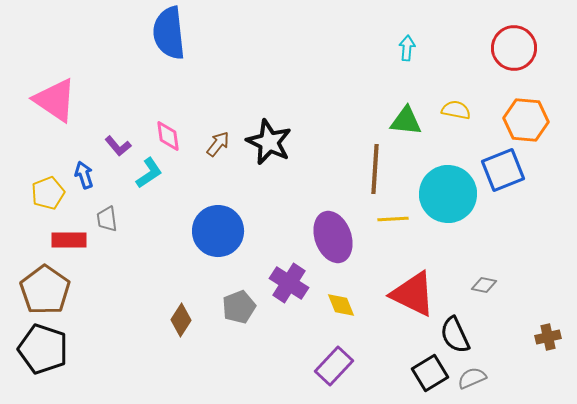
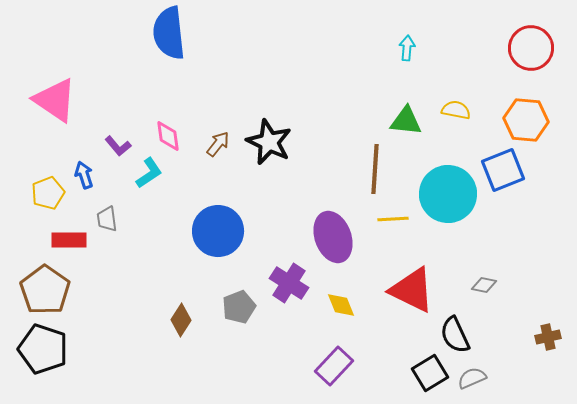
red circle: moved 17 px right
red triangle: moved 1 px left, 4 px up
